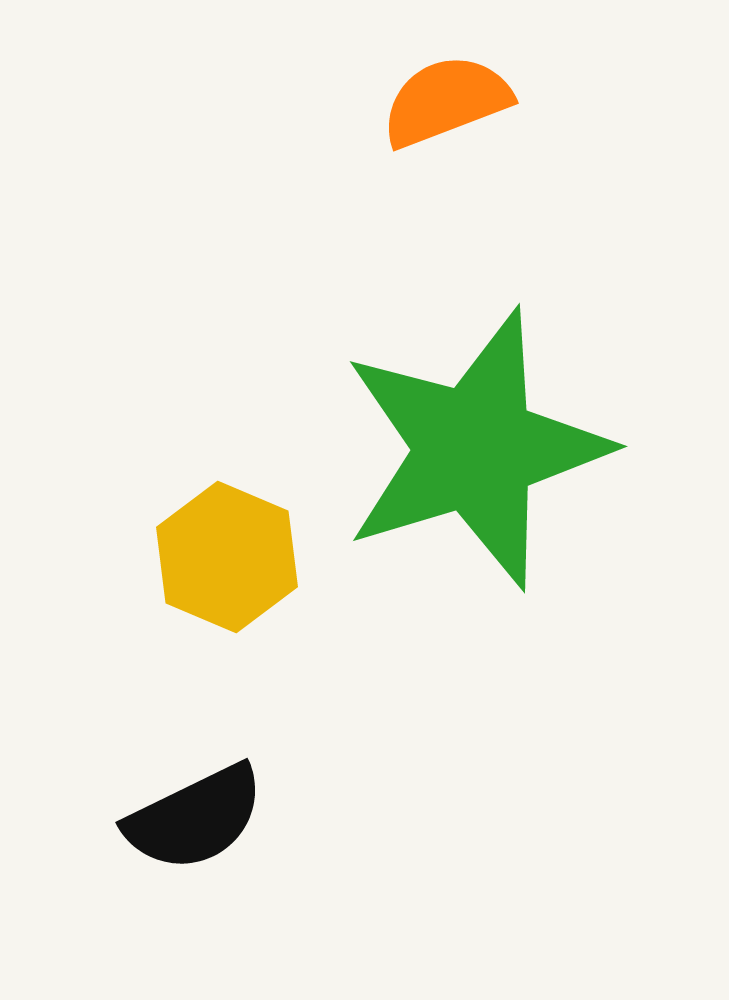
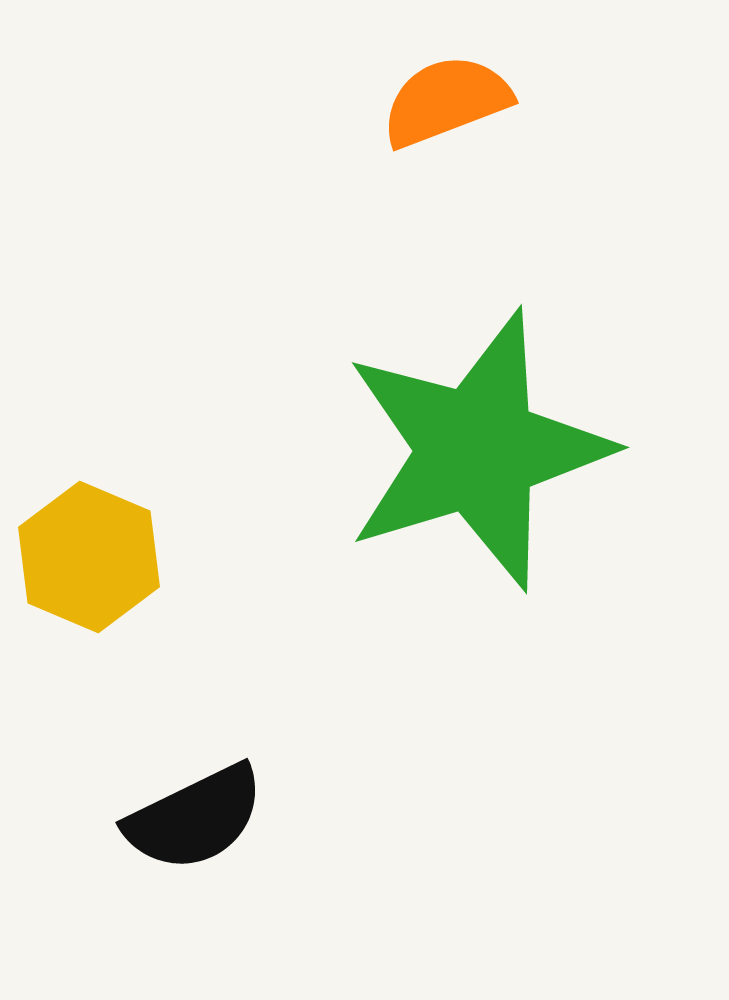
green star: moved 2 px right, 1 px down
yellow hexagon: moved 138 px left
